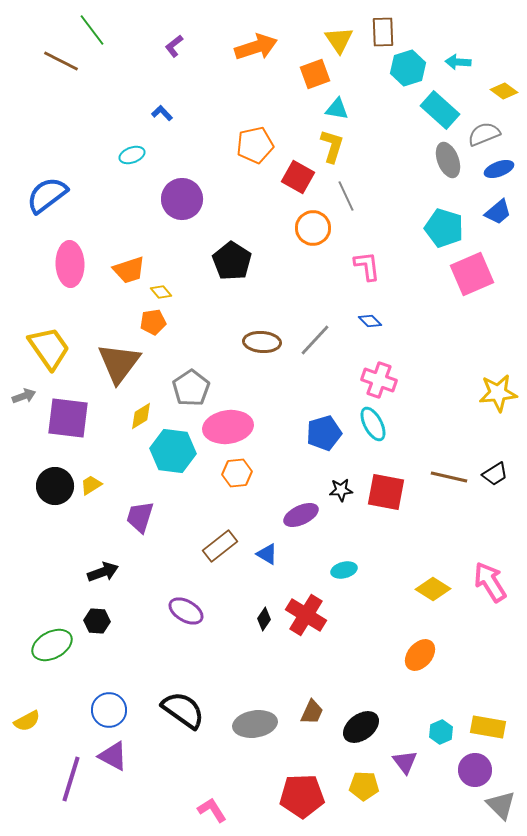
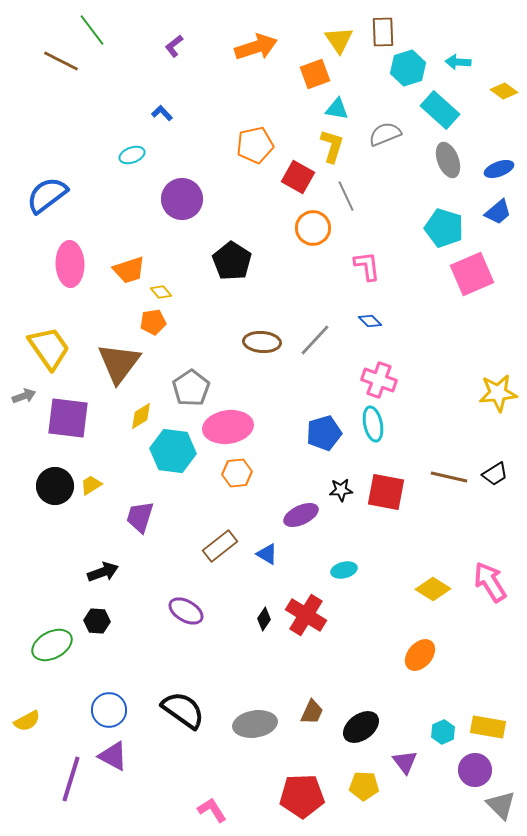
gray semicircle at (484, 134): moved 99 px left
cyan ellipse at (373, 424): rotated 16 degrees clockwise
cyan hexagon at (441, 732): moved 2 px right
